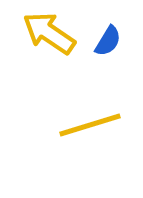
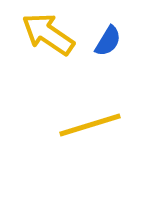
yellow arrow: moved 1 px left, 1 px down
